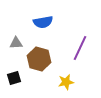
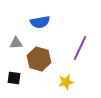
blue semicircle: moved 3 px left
black square: rotated 24 degrees clockwise
